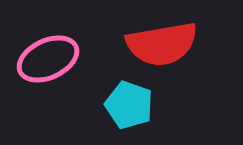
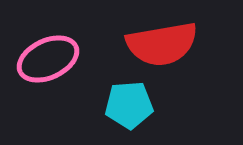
cyan pentagon: rotated 24 degrees counterclockwise
